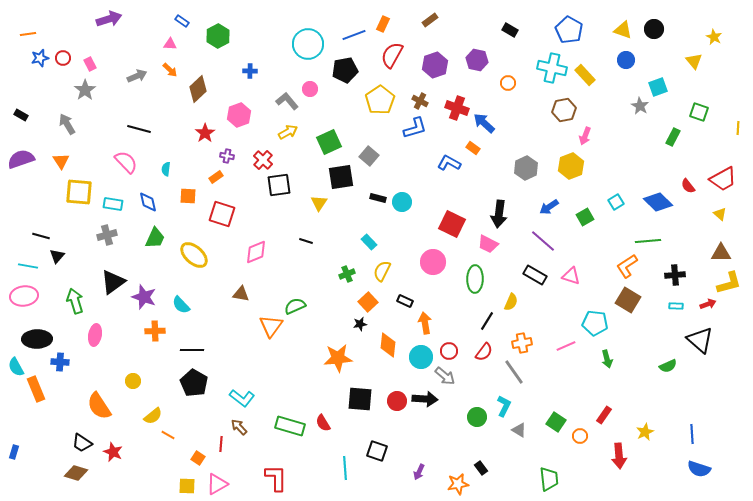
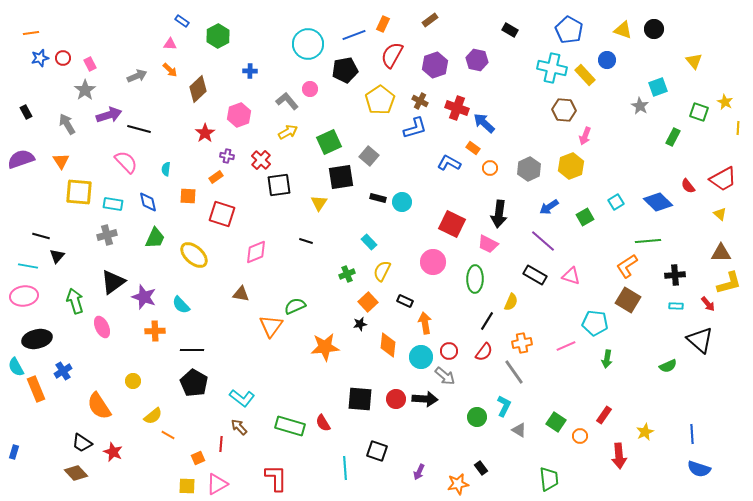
purple arrow at (109, 19): moved 96 px down
orange line at (28, 34): moved 3 px right, 1 px up
yellow star at (714, 37): moved 11 px right, 65 px down
blue circle at (626, 60): moved 19 px left
orange circle at (508, 83): moved 18 px left, 85 px down
brown hexagon at (564, 110): rotated 15 degrees clockwise
black rectangle at (21, 115): moved 5 px right, 3 px up; rotated 32 degrees clockwise
red cross at (263, 160): moved 2 px left
gray hexagon at (526, 168): moved 3 px right, 1 px down
red arrow at (708, 304): rotated 70 degrees clockwise
pink ellipse at (95, 335): moved 7 px right, 8 px up; rotated 35 degrees counterclockwise
black ellipse at (37, 339): rotated 12 degrees counterclockwise
orange star at (338, 358): moved 13 px left, 11 px up
green arrow at (607, 359): rotated 24 degrees clockwise
blue cross at (60, 362): moved 3 px right, 9 px down; rotated 36 degrees counterclockwise
red circle at (397, 401): moved 1 px left, 2 px up
orange square at (198, 458): rotated 32 degrees clockwise
brown diamond at (76, 473): rotated 30 degrees clockwise
